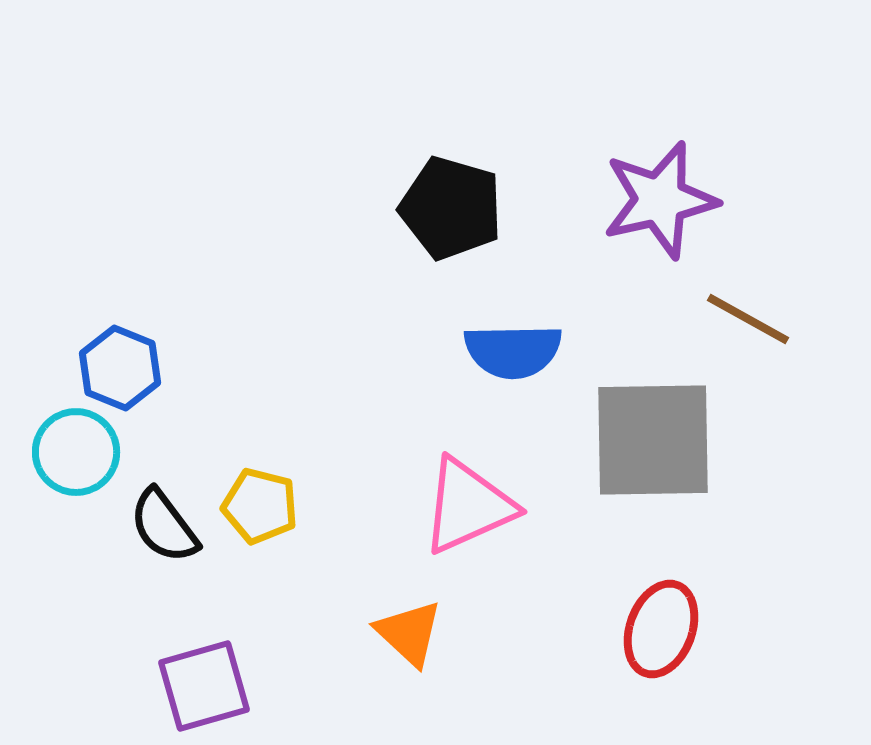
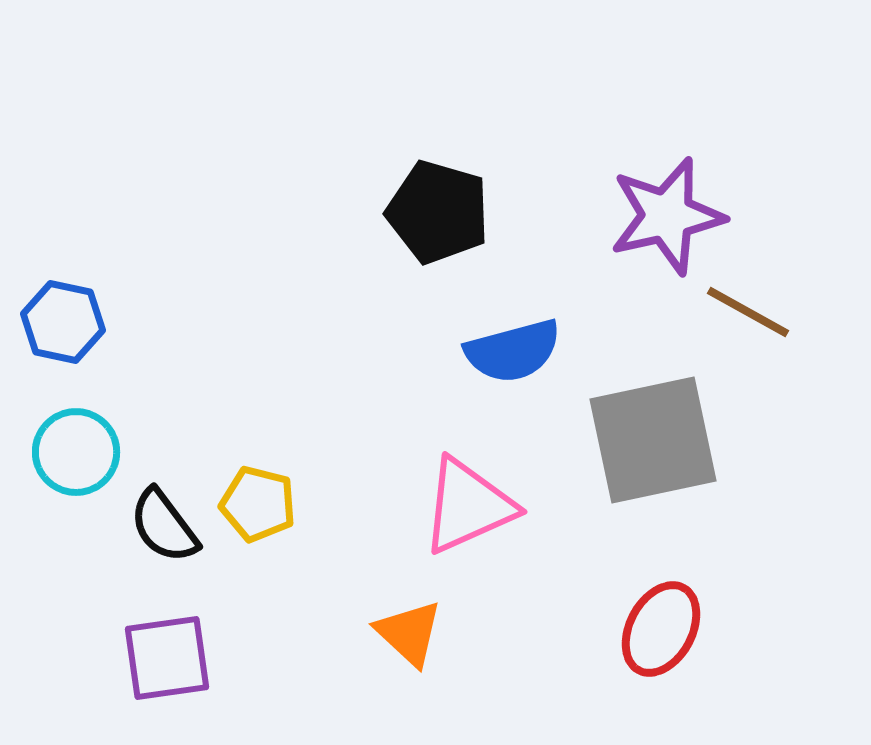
purple star: moved 7 px right, 16 px down
black pentagon: moved 13 px left, 4 px down
brown line: moved 7 px up
blue semicircle: rotated 14 degrees counterclockwise
blue hexagon: moved 57 px left, 46 px up; rotated 10 degrees counterclockwise
gray square: rotated 11 degrees counterclockwise
yellow pentagon: moved 2 px left, 2 px up
red ellipse: rotated 8 degrees clockwise
purple square: moved 37 px left, 28 px up; rotated 8 degrees clockwise
